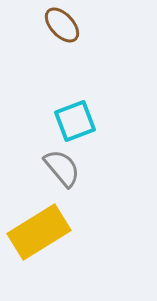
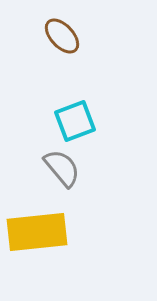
brown ellipse: moved 11 px down
yellow rectangle: moved 2 px left; rotated 26 degrees clockwise
